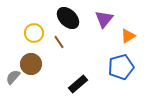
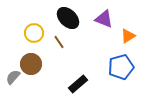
purple triangle: rotated 48 degrees counterclockwise
